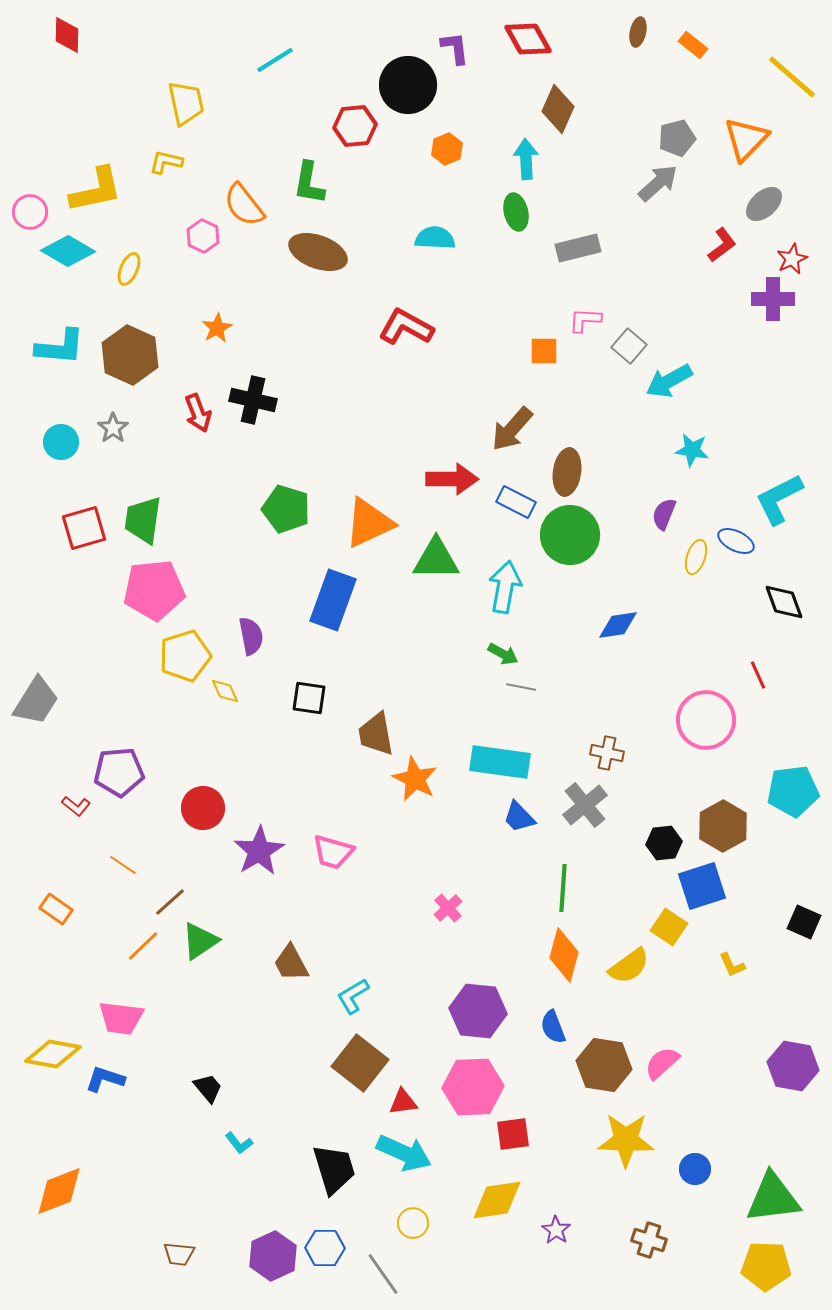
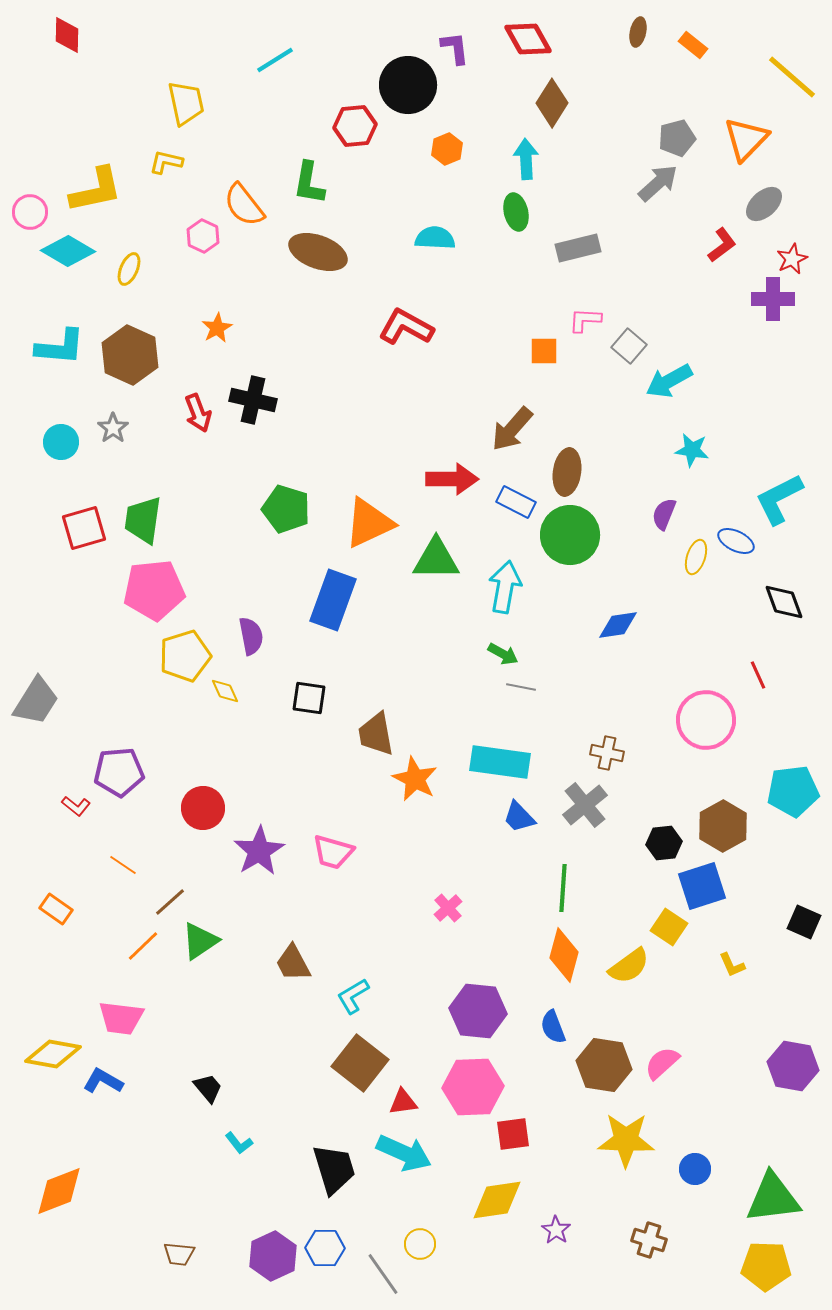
brown diamond at (558, 109): moved 6 px left, 6 px up; rotated 9 degrees clockwise
brown trapezoid at (291, 963): moved 2 px right
blue L-shape at (105, 1079): moved 2 px left, 2 px down; rotated 12 degrees clockwise
yellow circle at (413, 1223): moved 7 px right, 21 px down
